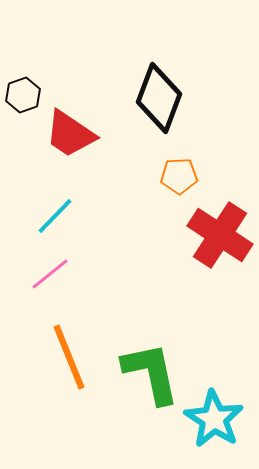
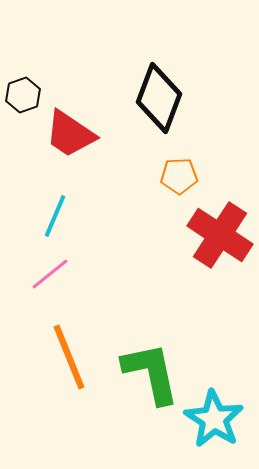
cyan line: rotated 21 degrees counterclockwise
